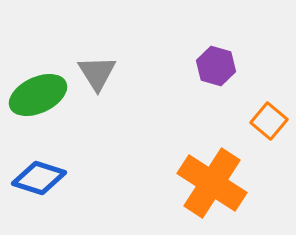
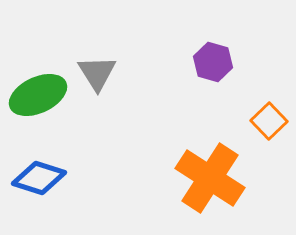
purple hexagon: moved 3 px left, 4 px up
orange square: rotated 6 degrees clockwise
orange cross: moved 2 px left, 5 px up
